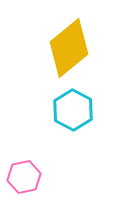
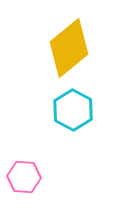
pink hexagon: rotated 16 degrees clockwise
